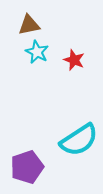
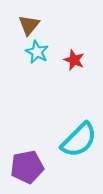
brown triangle: rotated 40 degrees counterclockwise
cyan semicircle: rotated 12 degrees counterclockwise
purple pentagon: rotated 8 degrees clockwise
